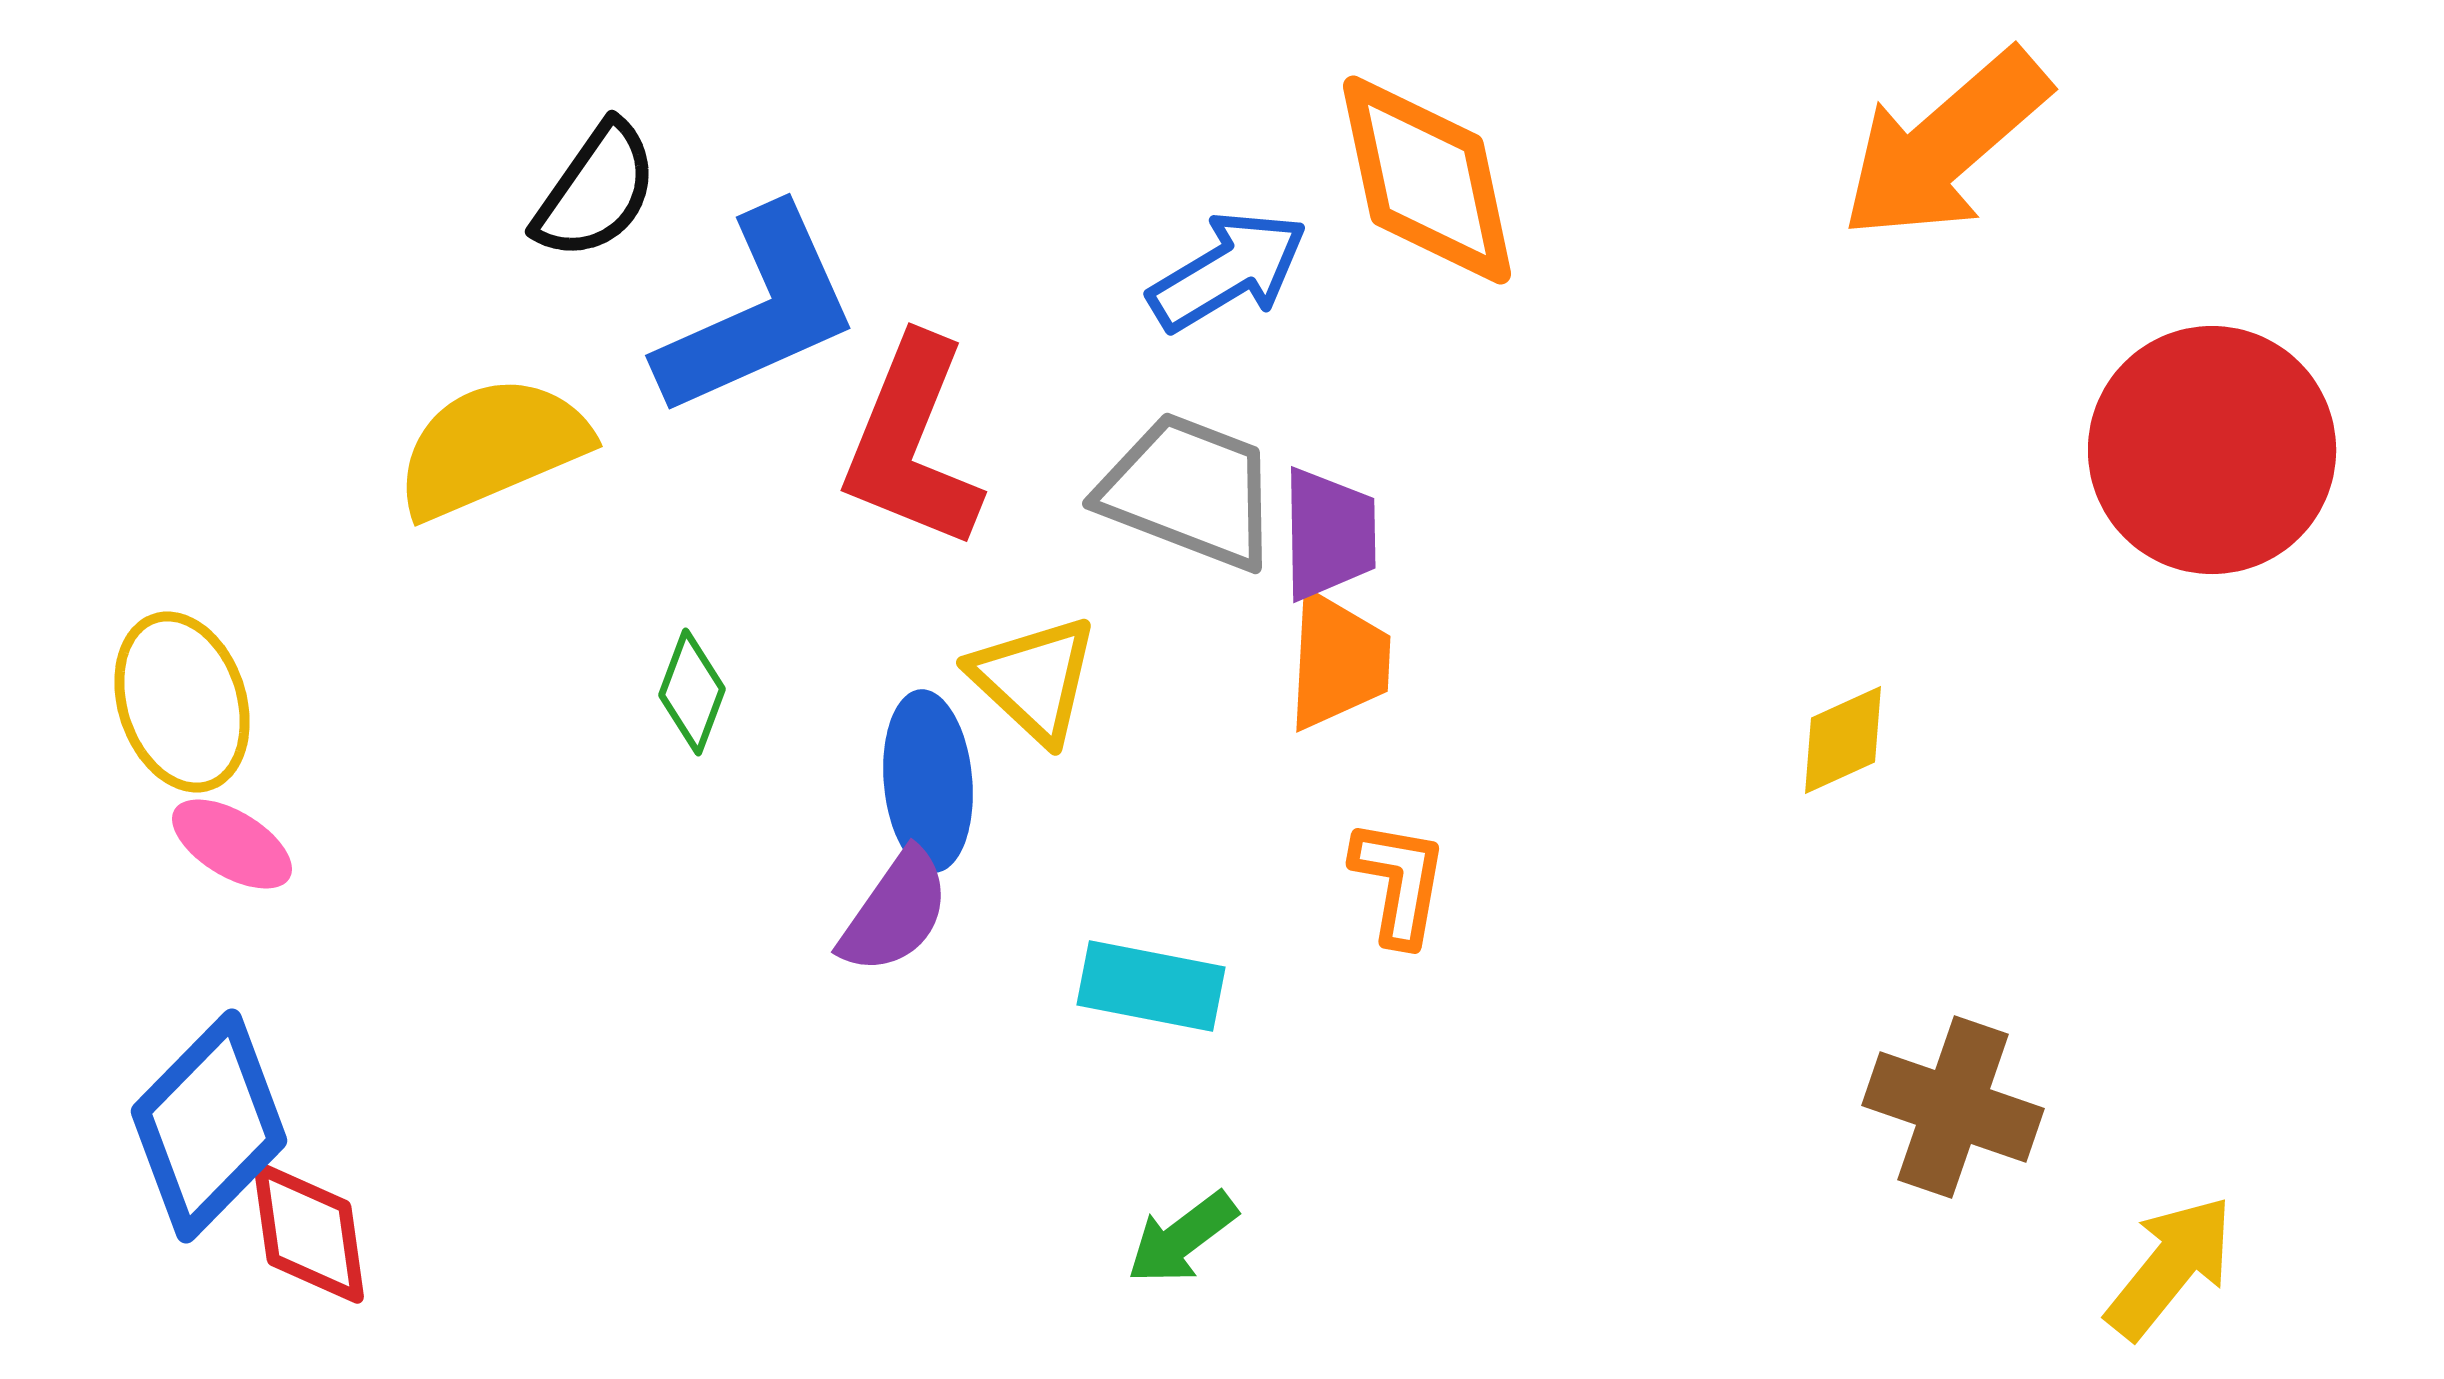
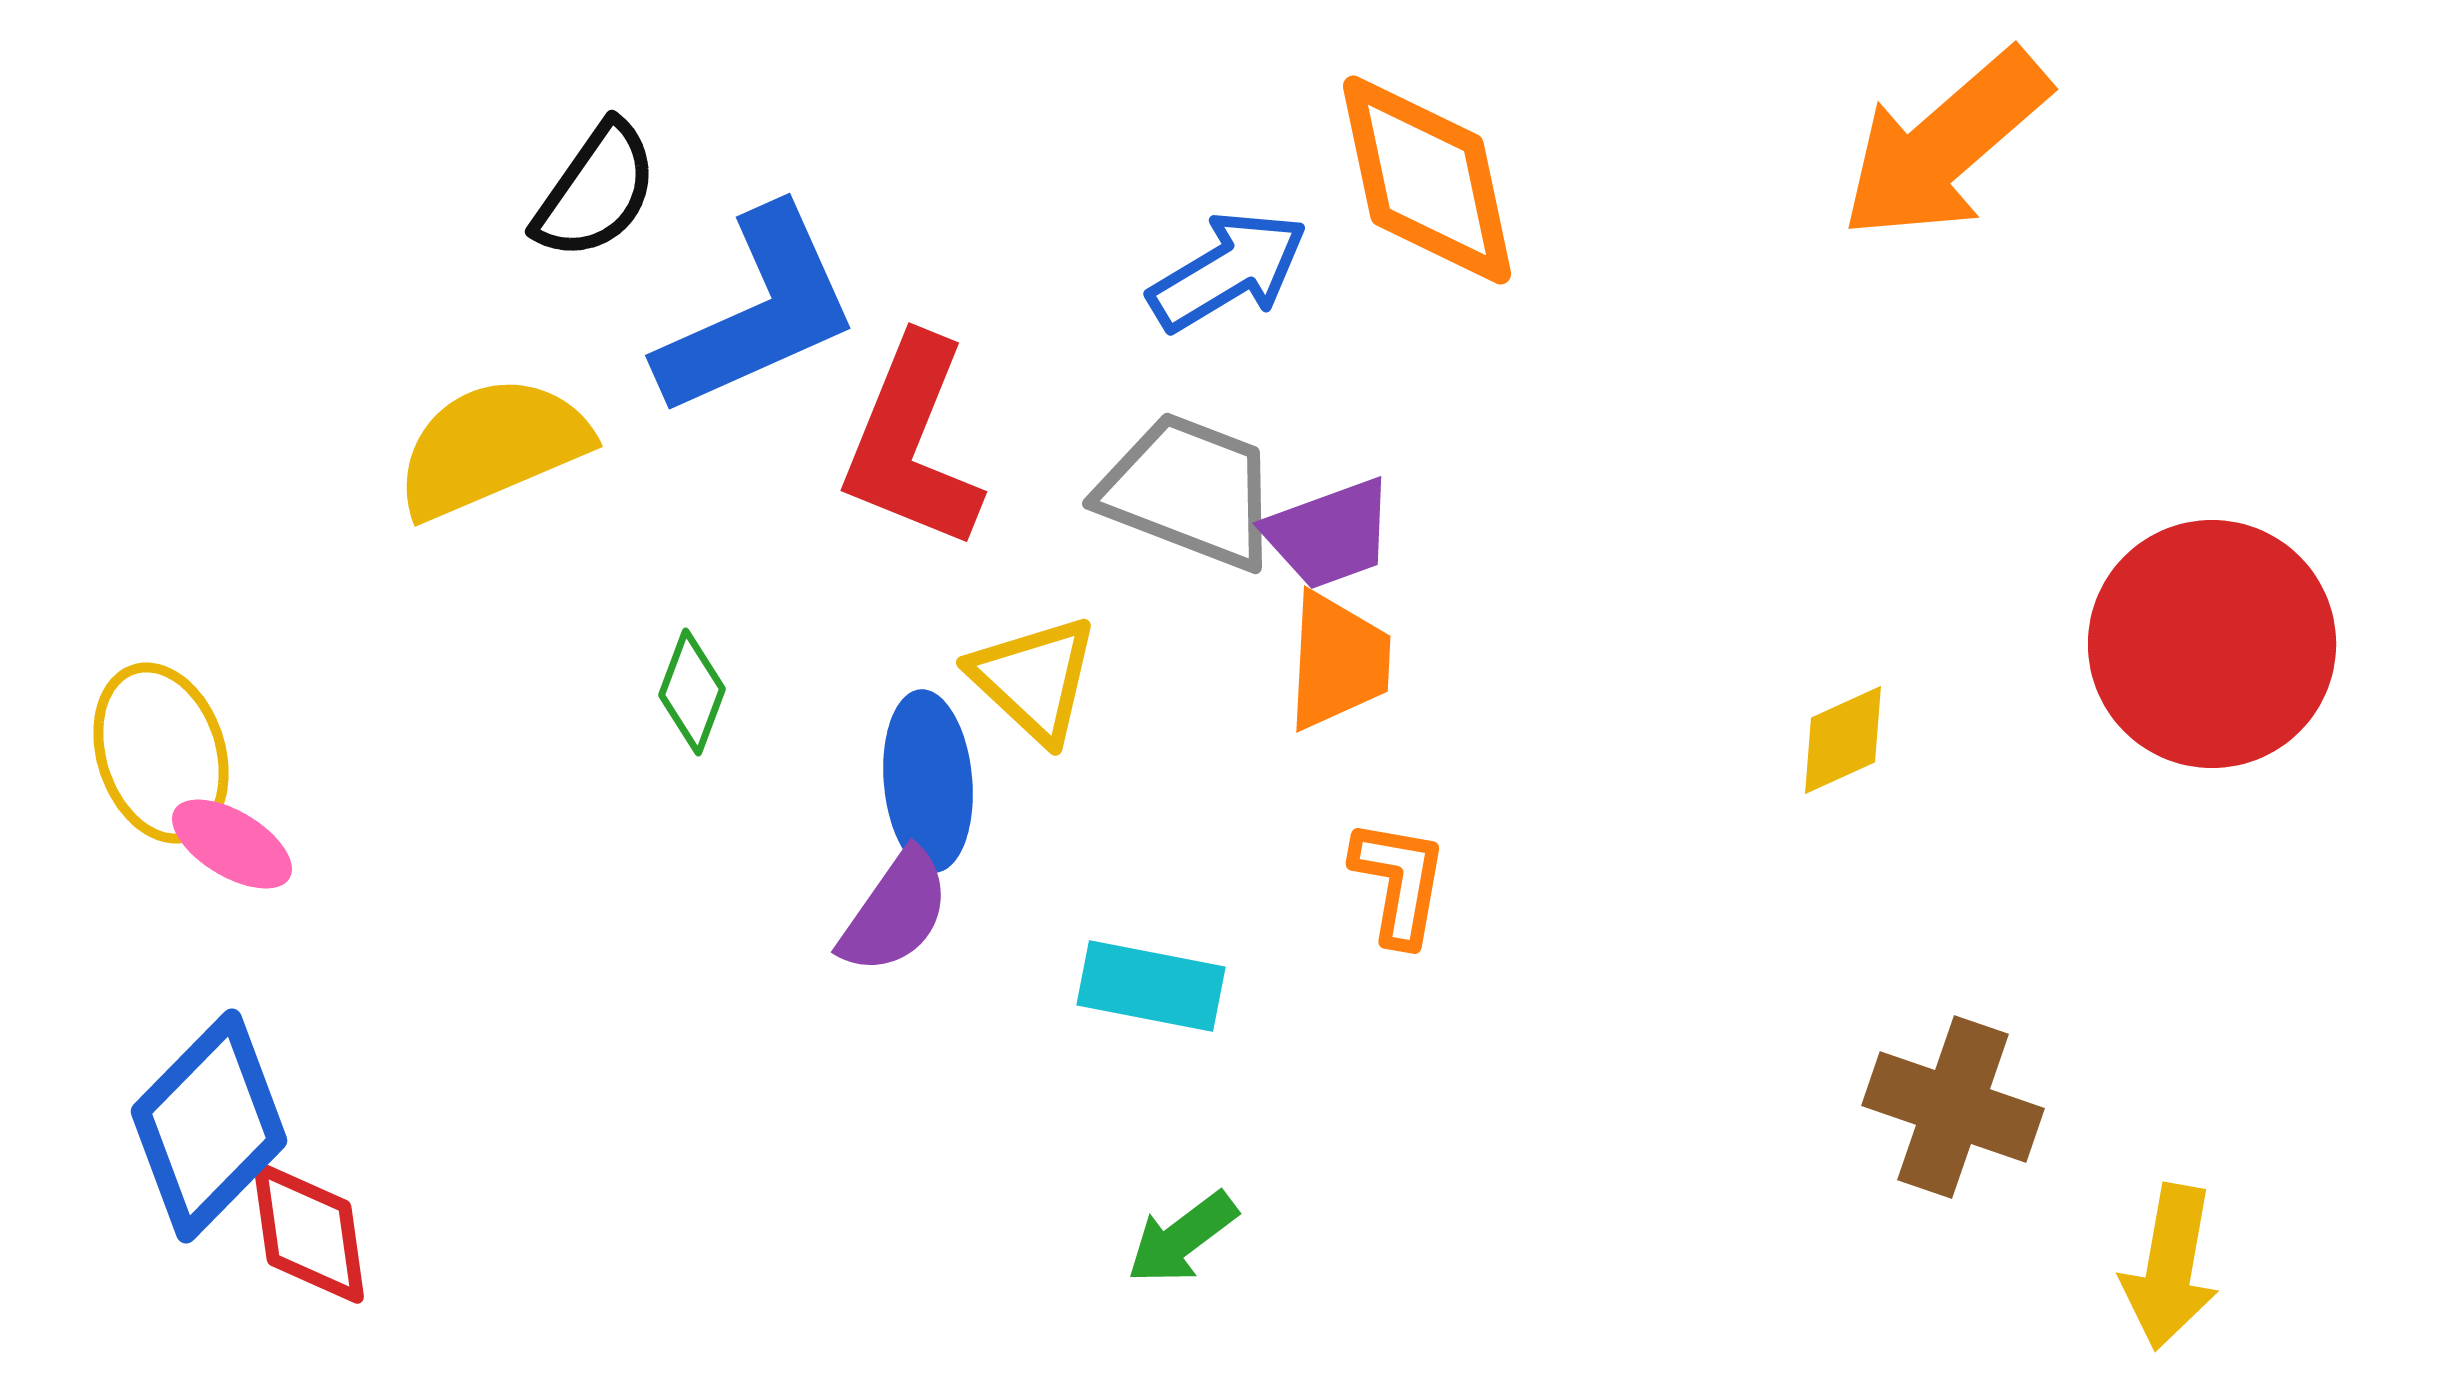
red circle: moved 194 px down
purple trapezoid: rotated 71 degrees clockwise
yellow ellipse: moved 21 px left, 51 px down
yellow arrow: rotated 151 degrees clockwise
